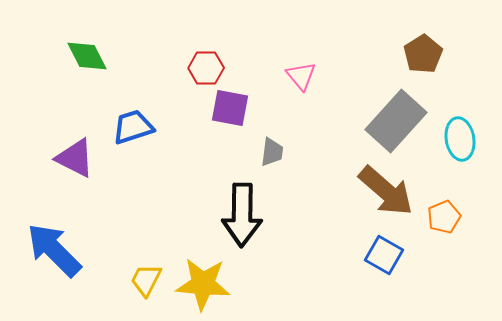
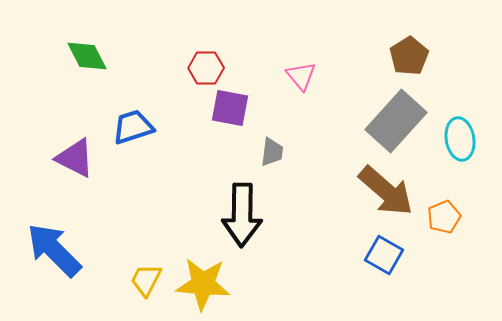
brown pentagon: moved 14 px left, 2 px down
